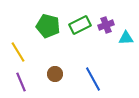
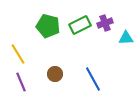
purple cross: moved 1 px left, 2 px up
yellow line: moved 2 px down
